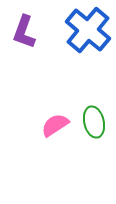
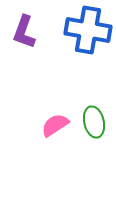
blue cross: rotated 30 degrees counterclockwise
